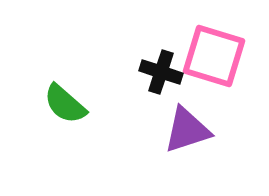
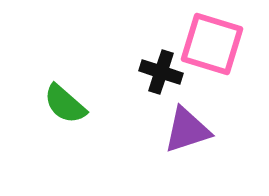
pink square: moved 2 px left, 12 px up
